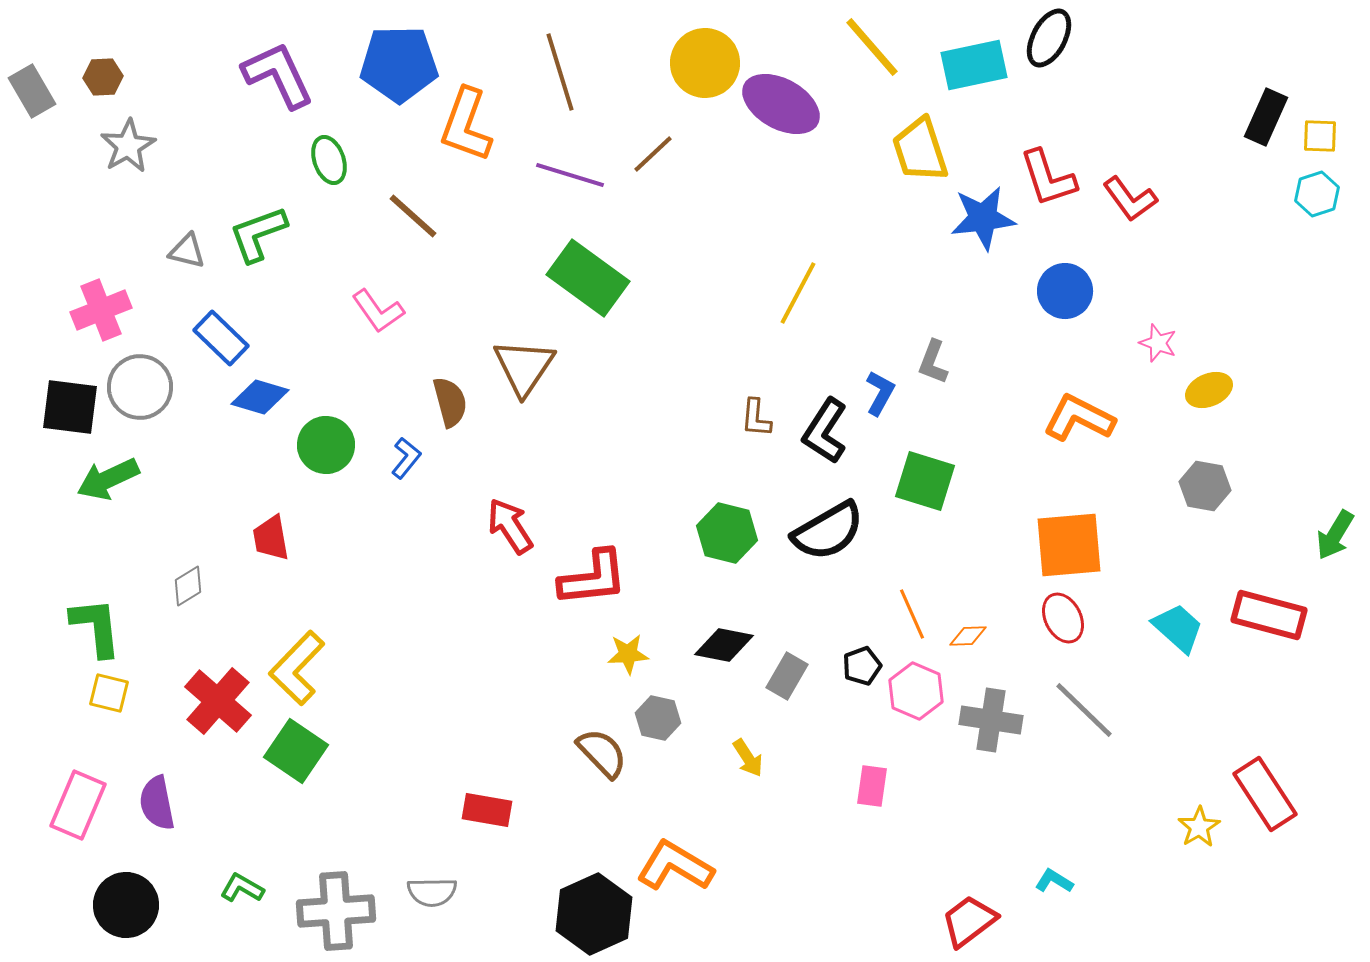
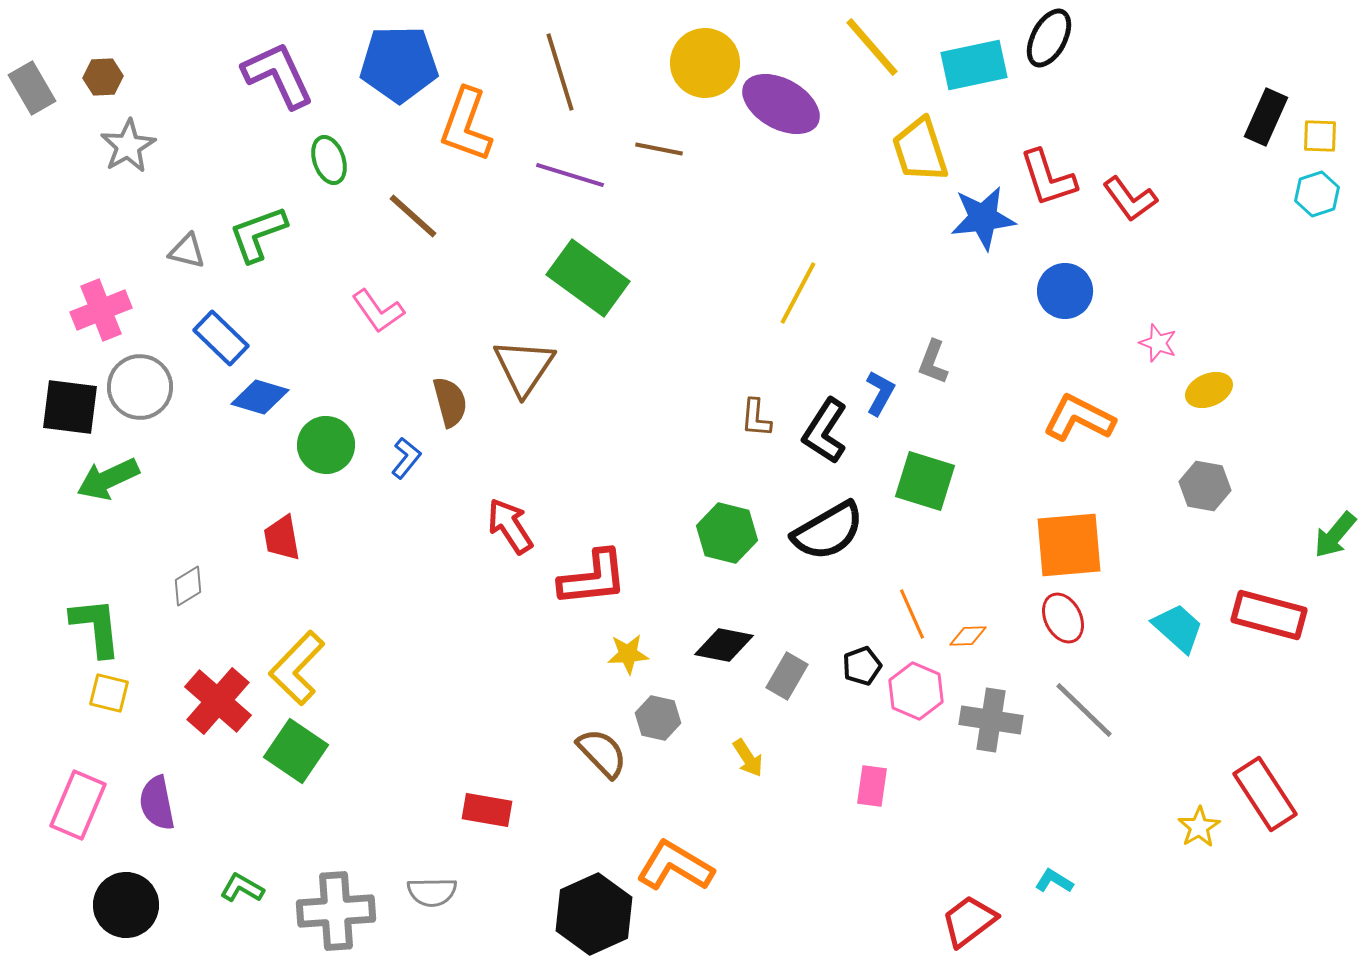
gray rectangle at (32, 91): moved 3 px up
brown line at (653, 154): moved 6 px right, 5 px up; rotated 54 degrees clockwise
green arrow at (1335, 535): rotated 9 degrees clockwise
red trapezoid at (271, 538): moved 11 px right
